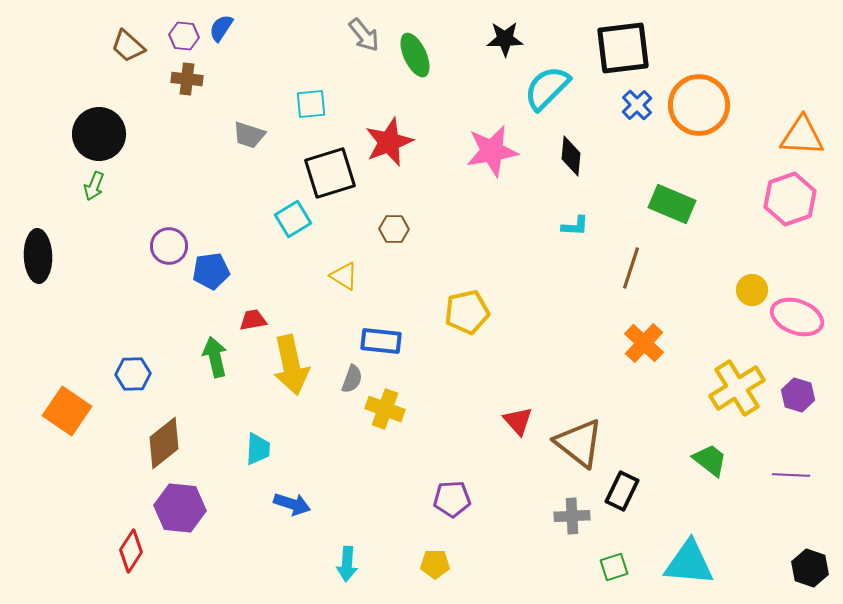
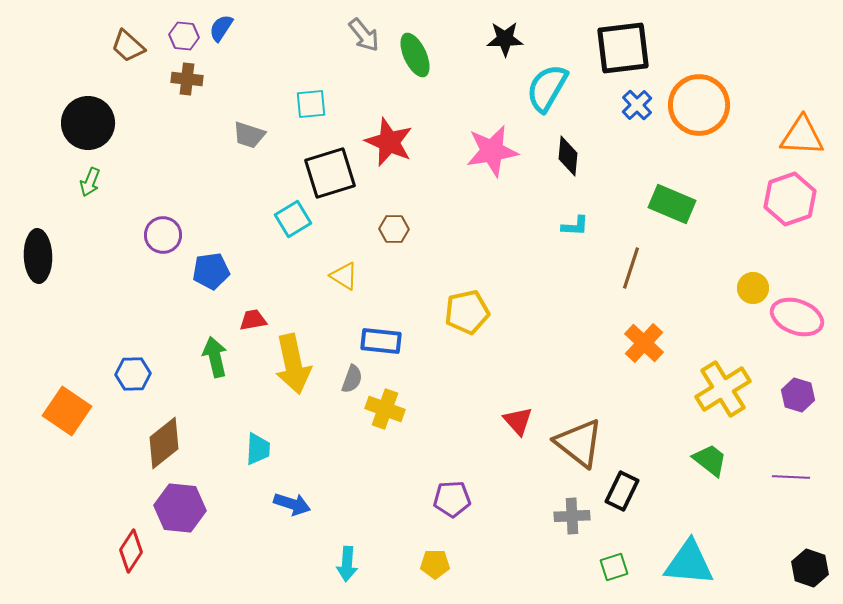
cyan semicircle at (547, 88): rotated 15 degrees counterclockwise
black circle at (99, 134): moved 11 px left, 11 px up
red star at (389, 142): rotated 27 degrees counterclockwise
black diamond at (571, 156): moved 3 px left
green arrow at (94, 186): moved 4 px left, 4 px up
purple circle at (169, 246): moved 6 px left, 11 px up
yellow circle at (752, 290): moved 1 px right, 2 px up
yellow arrow at (291, 365): moved 2 px right, 1 px up
yellow cross at (737, 388): moved 14 px left, 1 px down
purple line at (791, 475): moved 2 px down
